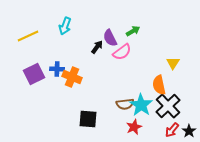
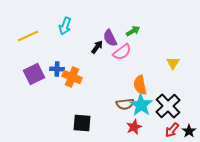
orange semicircle: moved 19 px left
black square: moved 6 px left, 4 px down
